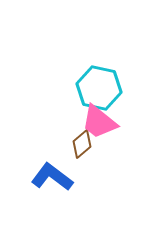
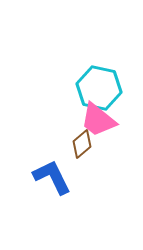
pink trapezoid: moved 1 px left, 2 px up
blue L-shape: rotated 27 degrees clockwise
